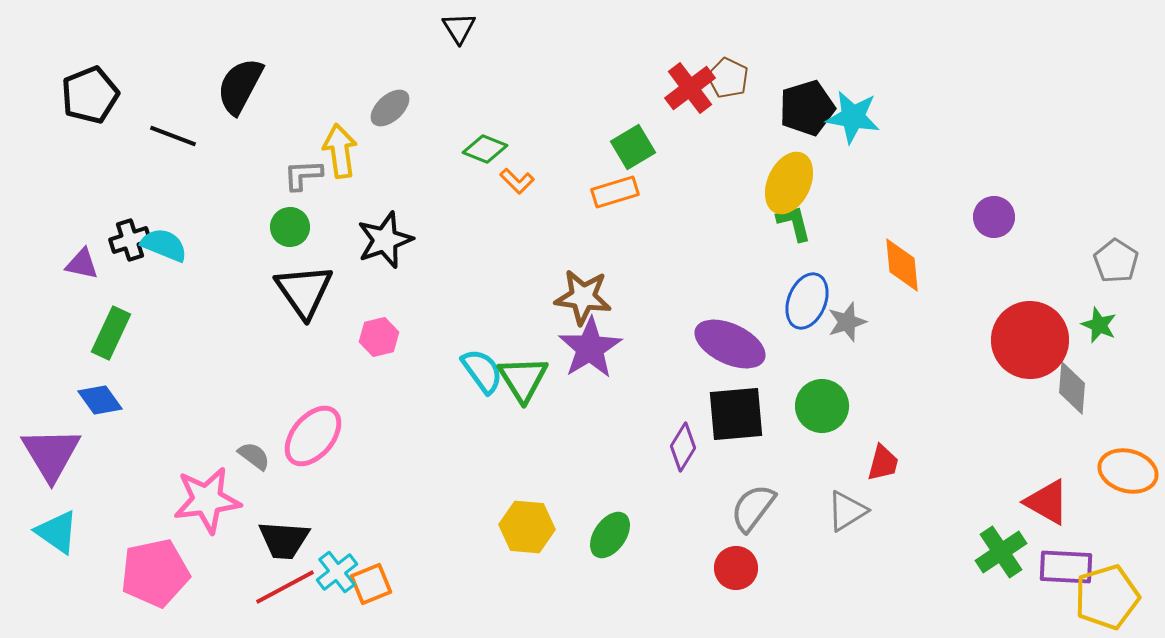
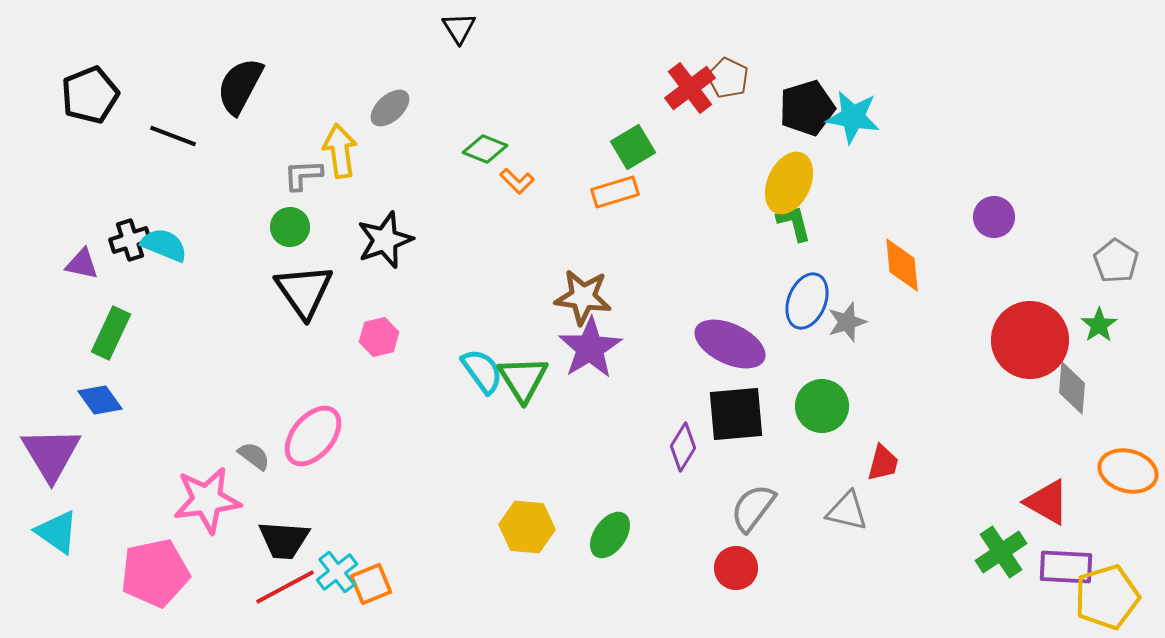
green star at (1099, 325): rotated 15 degrees clockwise
gray triangle at (847, 511): rotated 45 degrees clockwise
